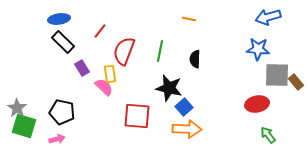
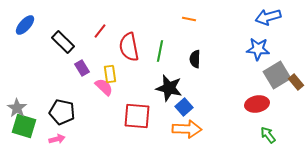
blue ellipse: moved 34 px left, 6 px down; rotated 40 degrees counterclockwise
red semicircle: moved 5 px right, 4 px up; rotated 32 degrees counterclockwise
gray square: rotated 32 degrees counterclockwise
